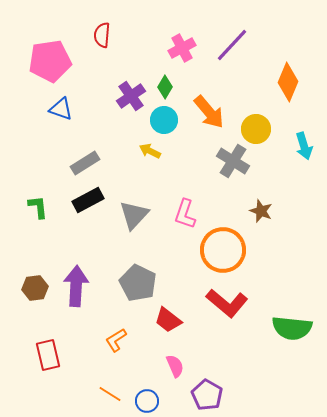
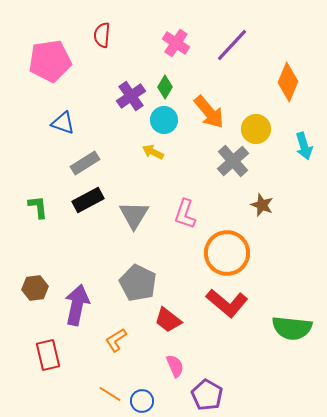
pink cross: moved 6 px left, 5 px up; rotated 28 degrees counterclockwise
blue triangle: moved 2 px right, 14 px down
yellow arrow: moved 3 px right, 1 px down
gray cross: rotated 16 degrees clockwise
brown star: moved 1 px right, 6 px up
gray triangle: rotated 12 degrees counterclockwise
orange circle: moved 4 px right, 3 px down
purple arrow: moved 1 px right, 19 px down; rotated 9 degrees clockwise
blue circle: moved 5 px left
